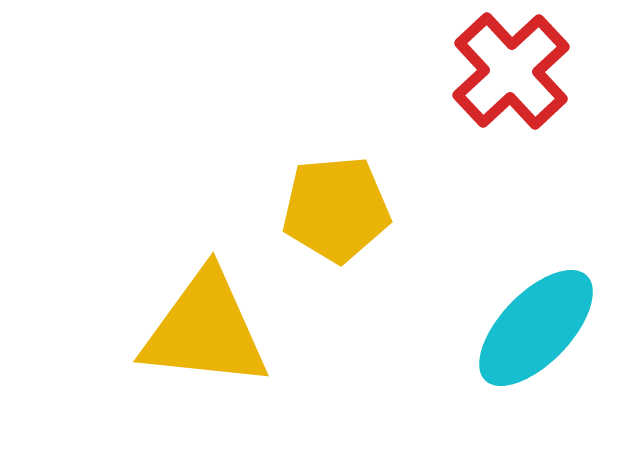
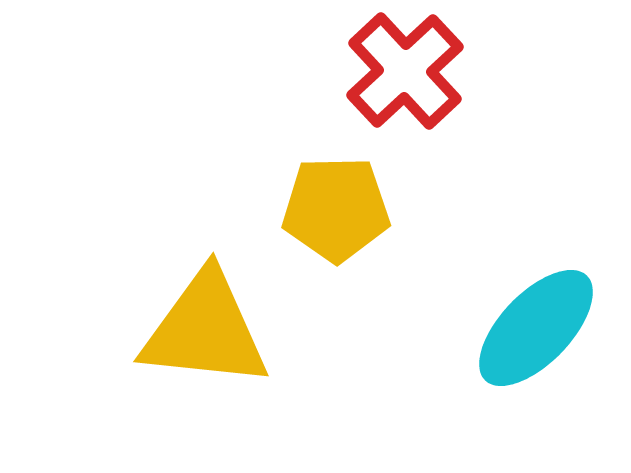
red cross: moved 106 px left
yellow pentagon: rotated 4 degrees clockwise
